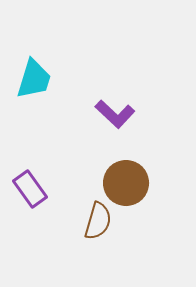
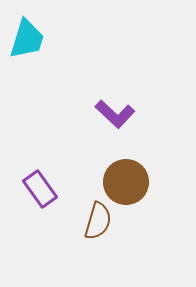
cyan trapezoid: moved 7 px left, 40 px up
brown circle: moved 1 px up
purple rectangle: moved 10 px right
